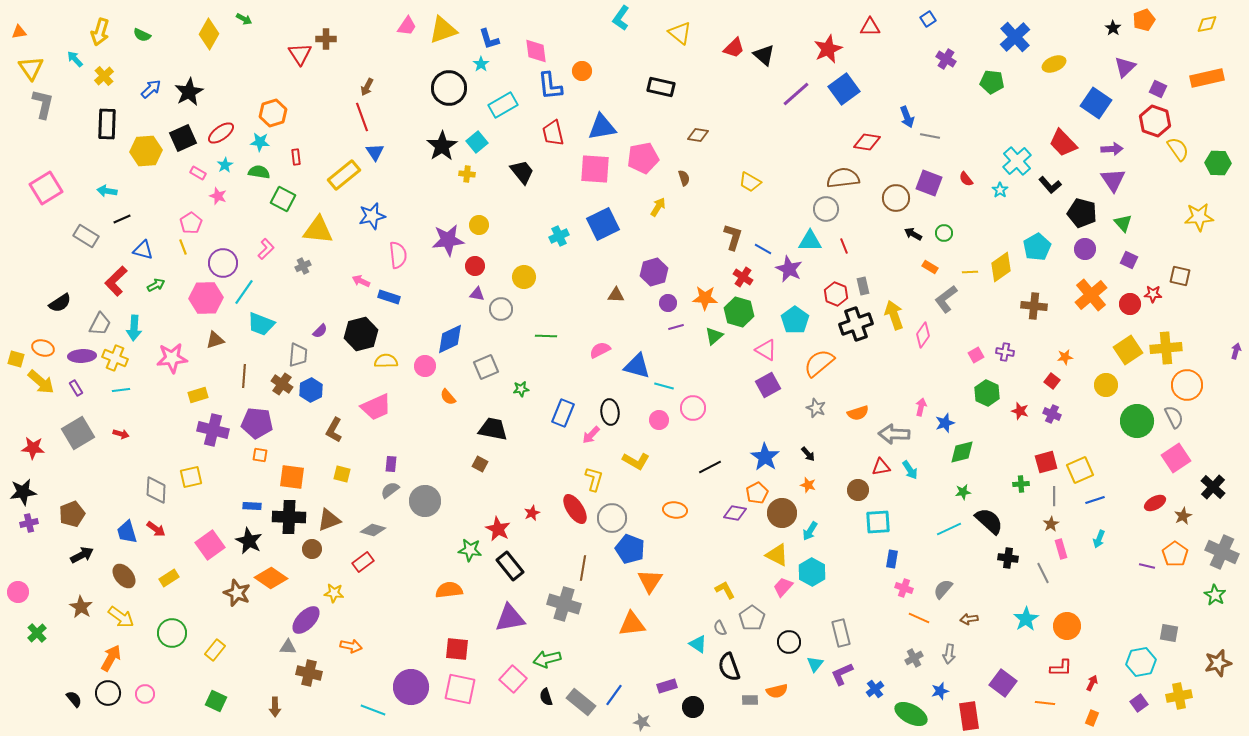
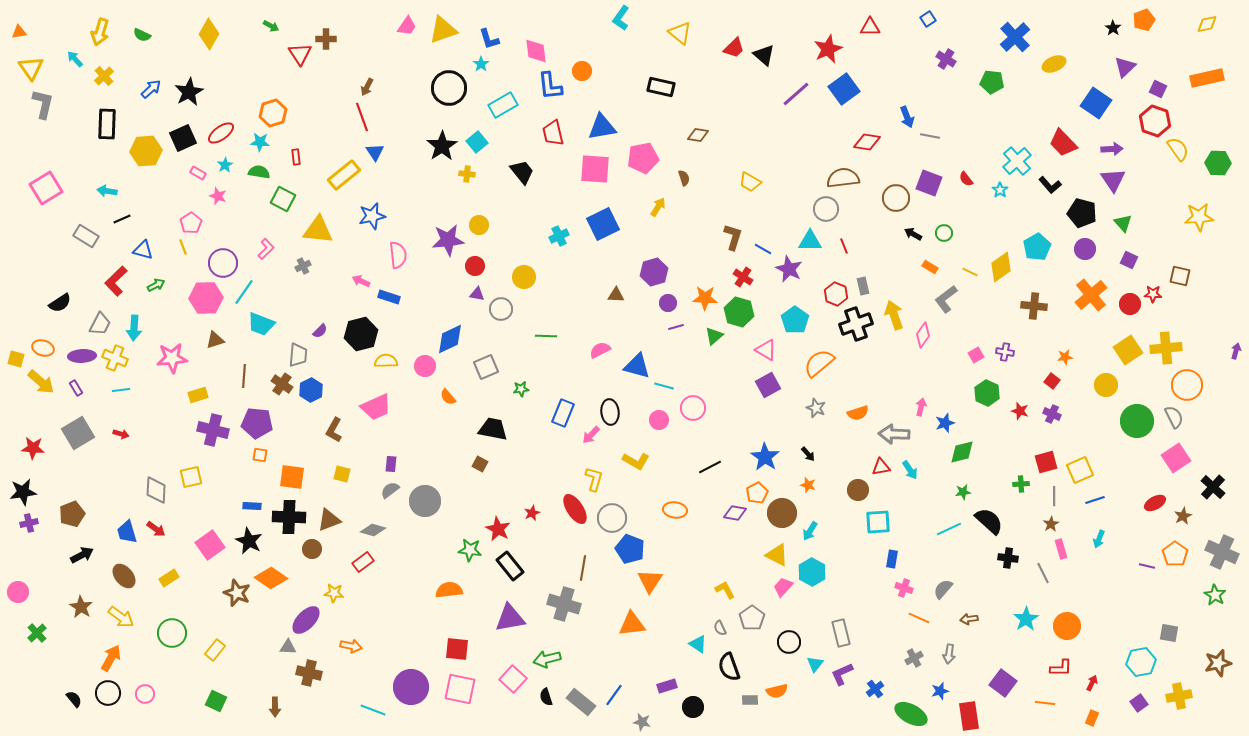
green arrow at (244, 19): moved 27 px right, 7 px down
yellow line at (970, 272): rotated 28 degrees clockwise
